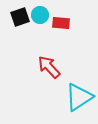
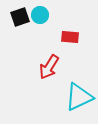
red rectangle: moved 9 px right, 14 px down
red arrow: rotated 105 degrees counterclockwise
cyan triangle: rotated 8 degrees clockwise
